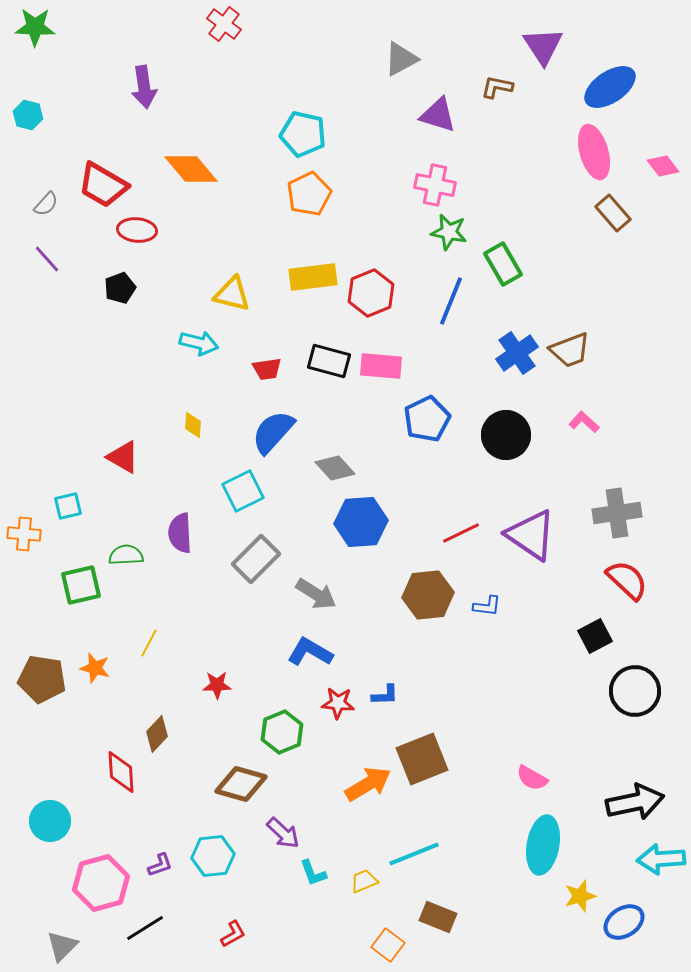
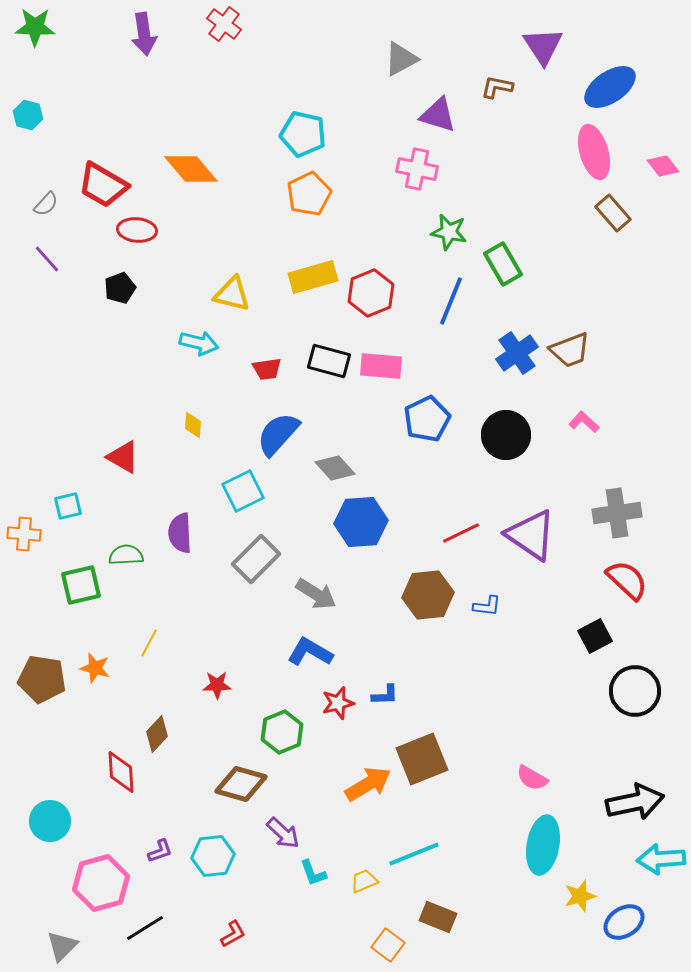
purple arrow at (144, 87): moved 53 px up
pink cross at (435, 185): moved 18 px left, 16 px up
yellow rectangle at (313, 277): rotated 9 degrees counterclockwise
blue semicircle at (273, 432): moved 5 px right, 2 px down
red star at (338, 703): rotated 20 degrees counterclockwise
purple L-shape at (160, 865): moved 14 px up
